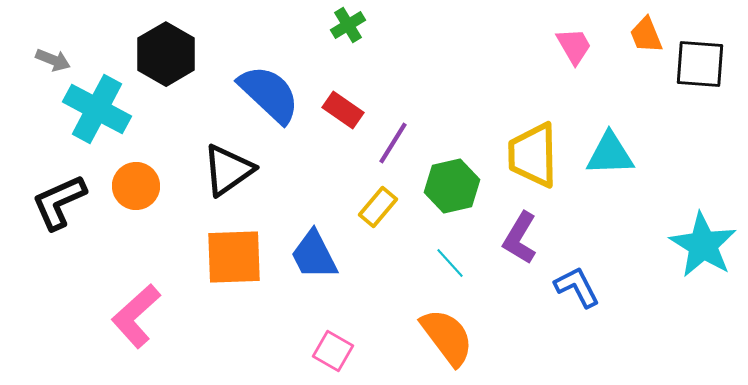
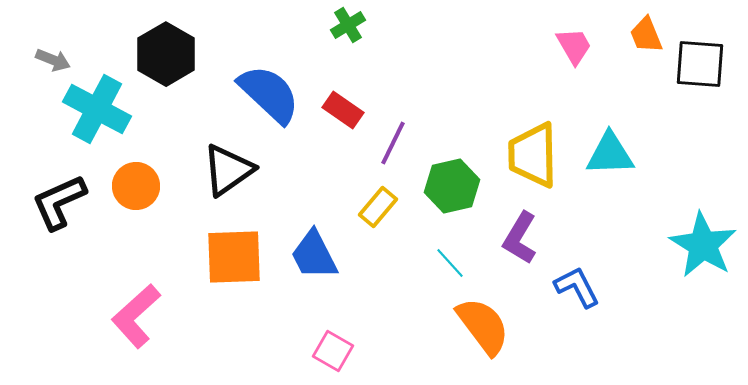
purple line: rotated 6 degrees counterclockwise
orange semicircle: moved 36 px right, 11 px up
